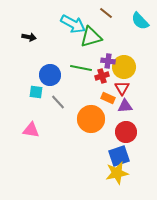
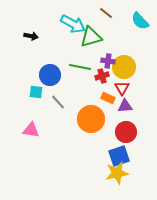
black arrow: moved 2 px right, 1 px up
green line: moved 1 px left, 1 px up
